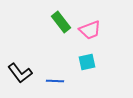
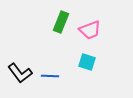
green rectangle: rotated 60 degrees clockwise
cyan square: rotated 30 degrees clockwise
blue line: moved 5 px left, 5 px up
